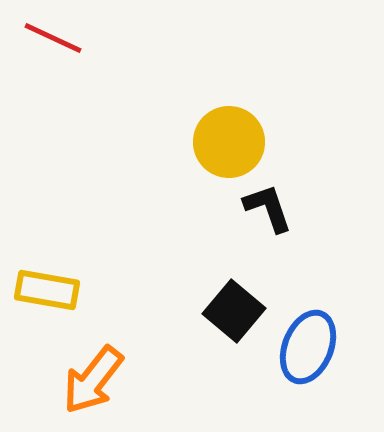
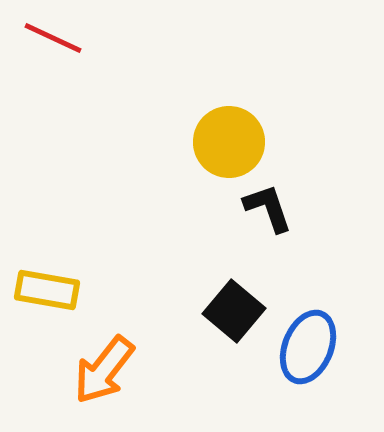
orange arrow: moved 11 px right, 10 px up
